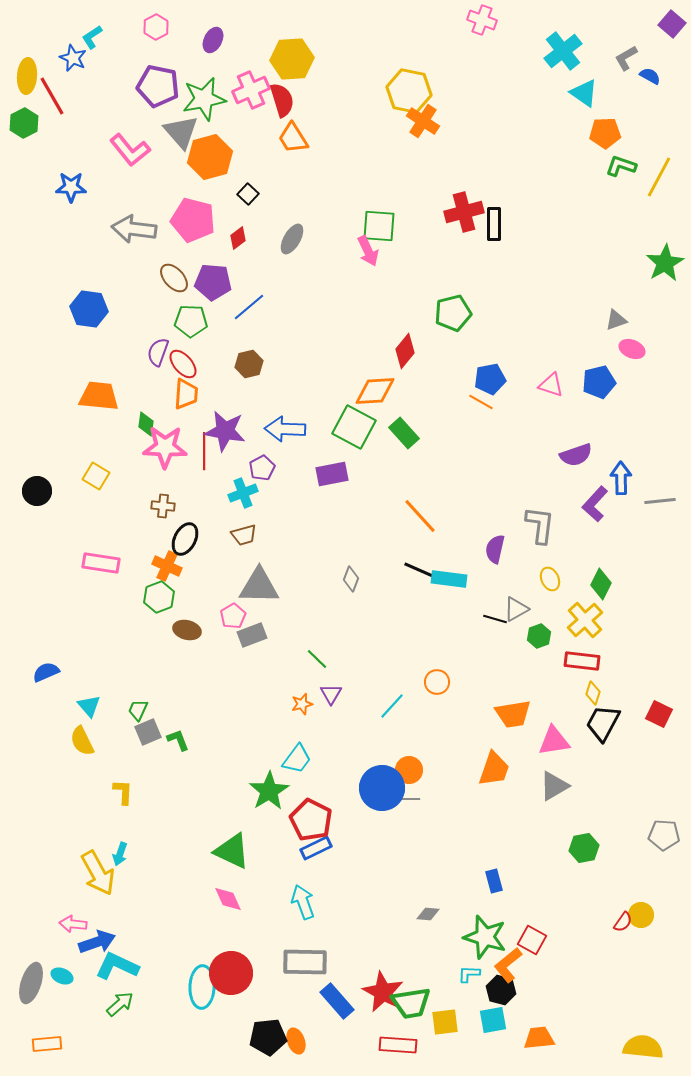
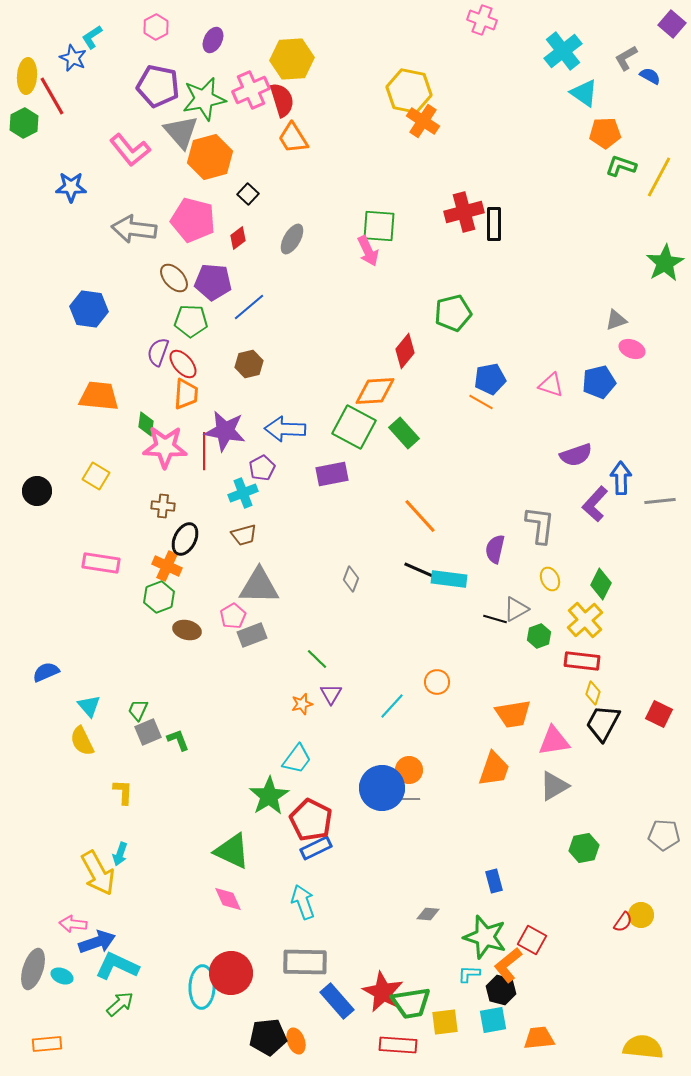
green star at (269, 791): moved 5 px down
gray ellipse at (31, 983): moved 2 px right, 14 px up
